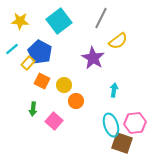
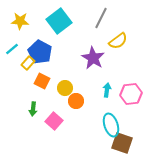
yellow circle: moved 1 px right, 3 px down
cyan arrow: moved 7 px left
pink hexagon: moved 4 px left, 29 px up
